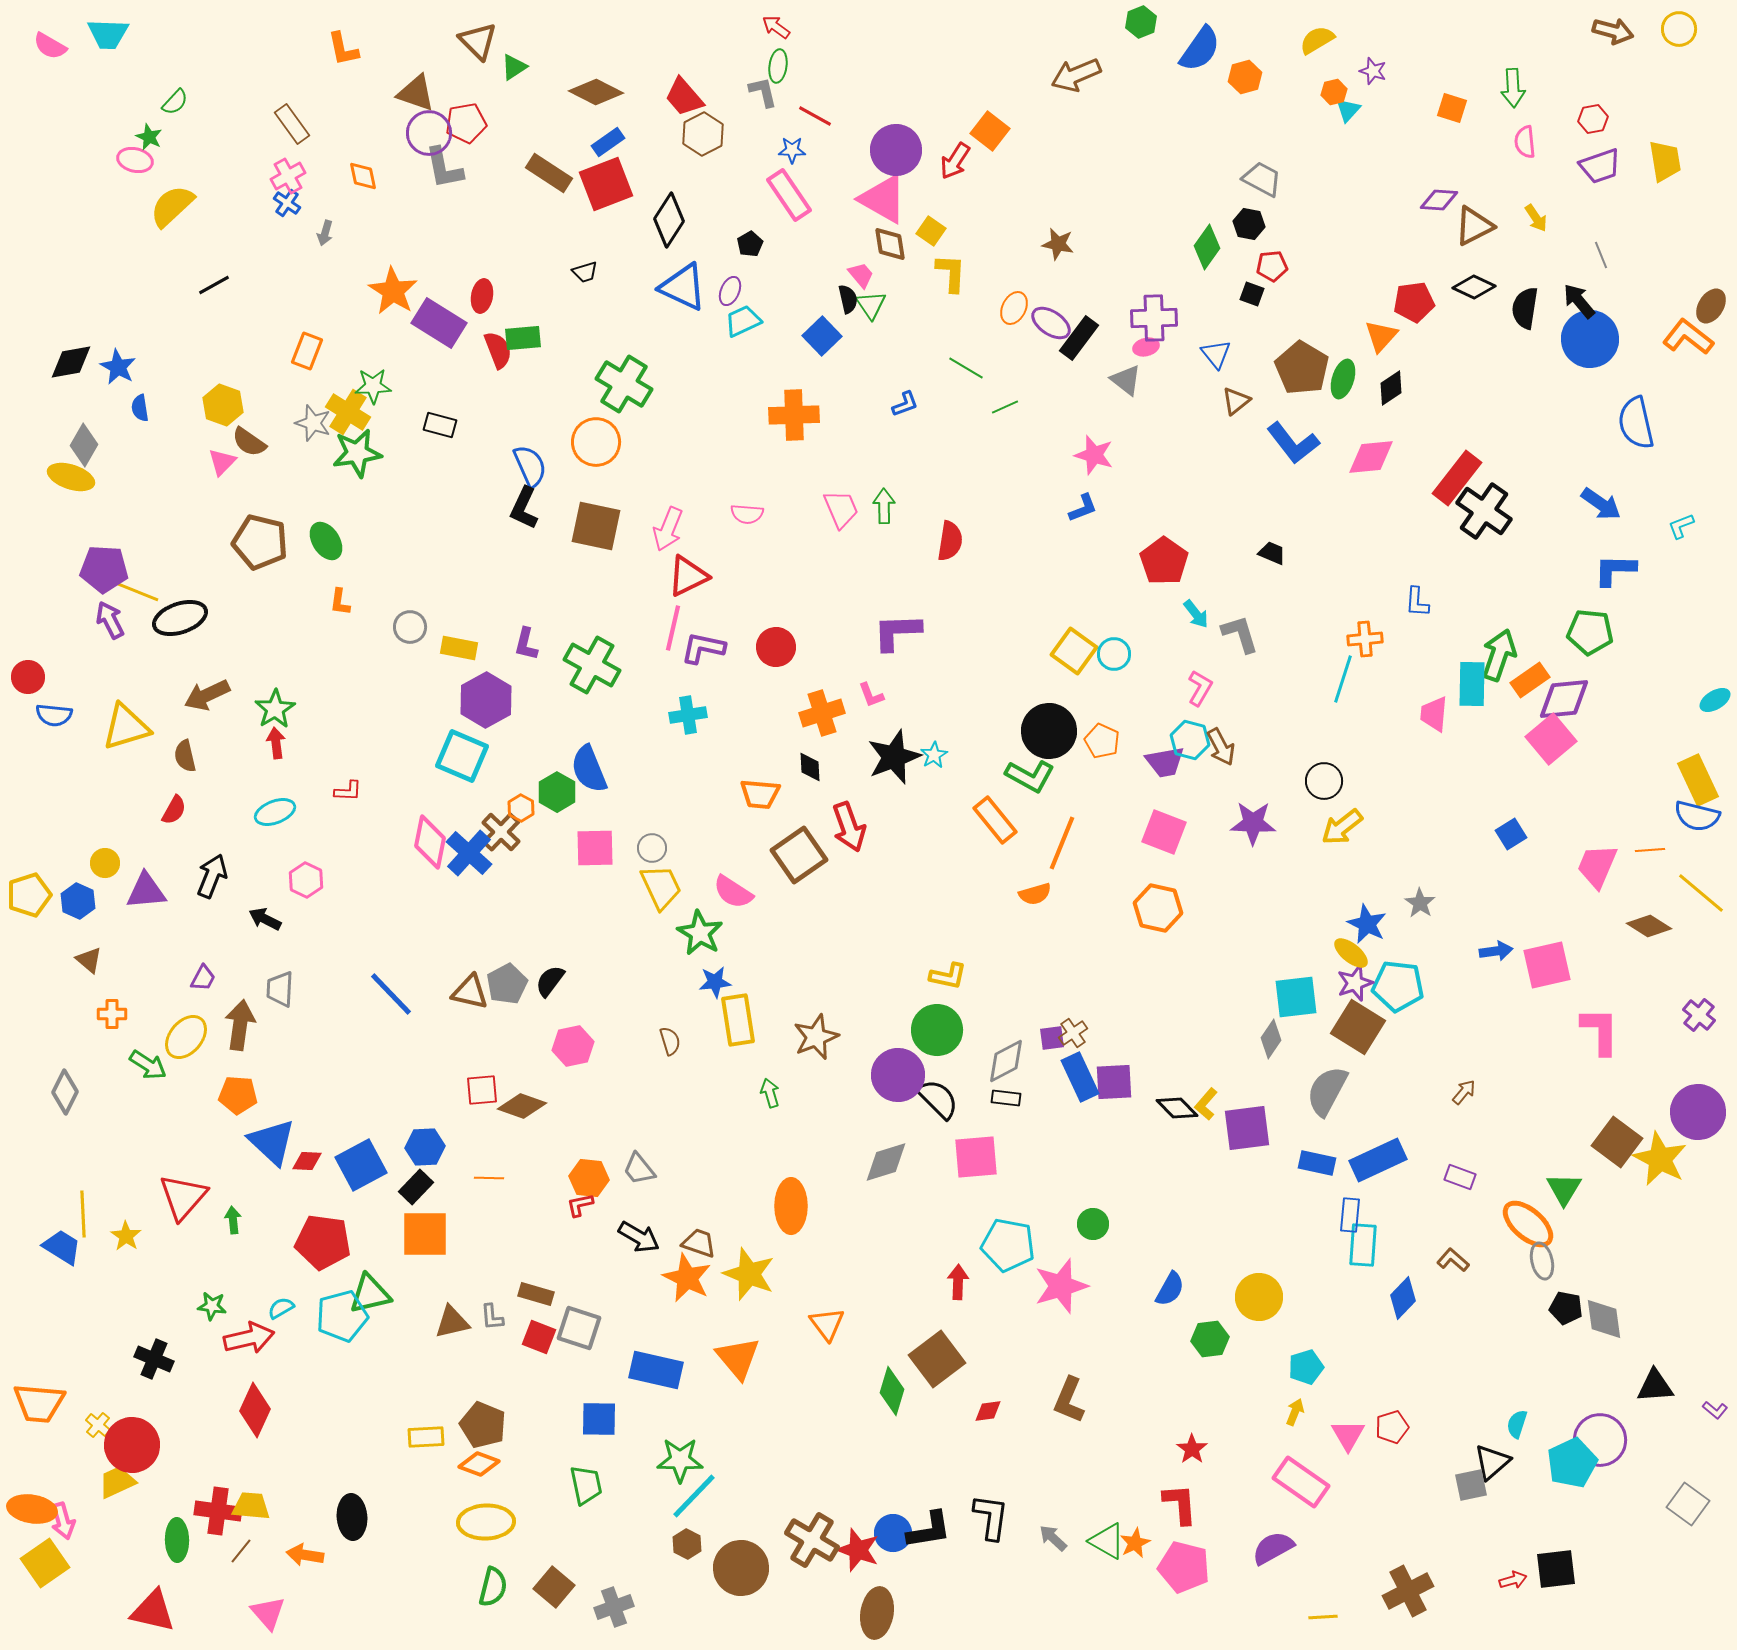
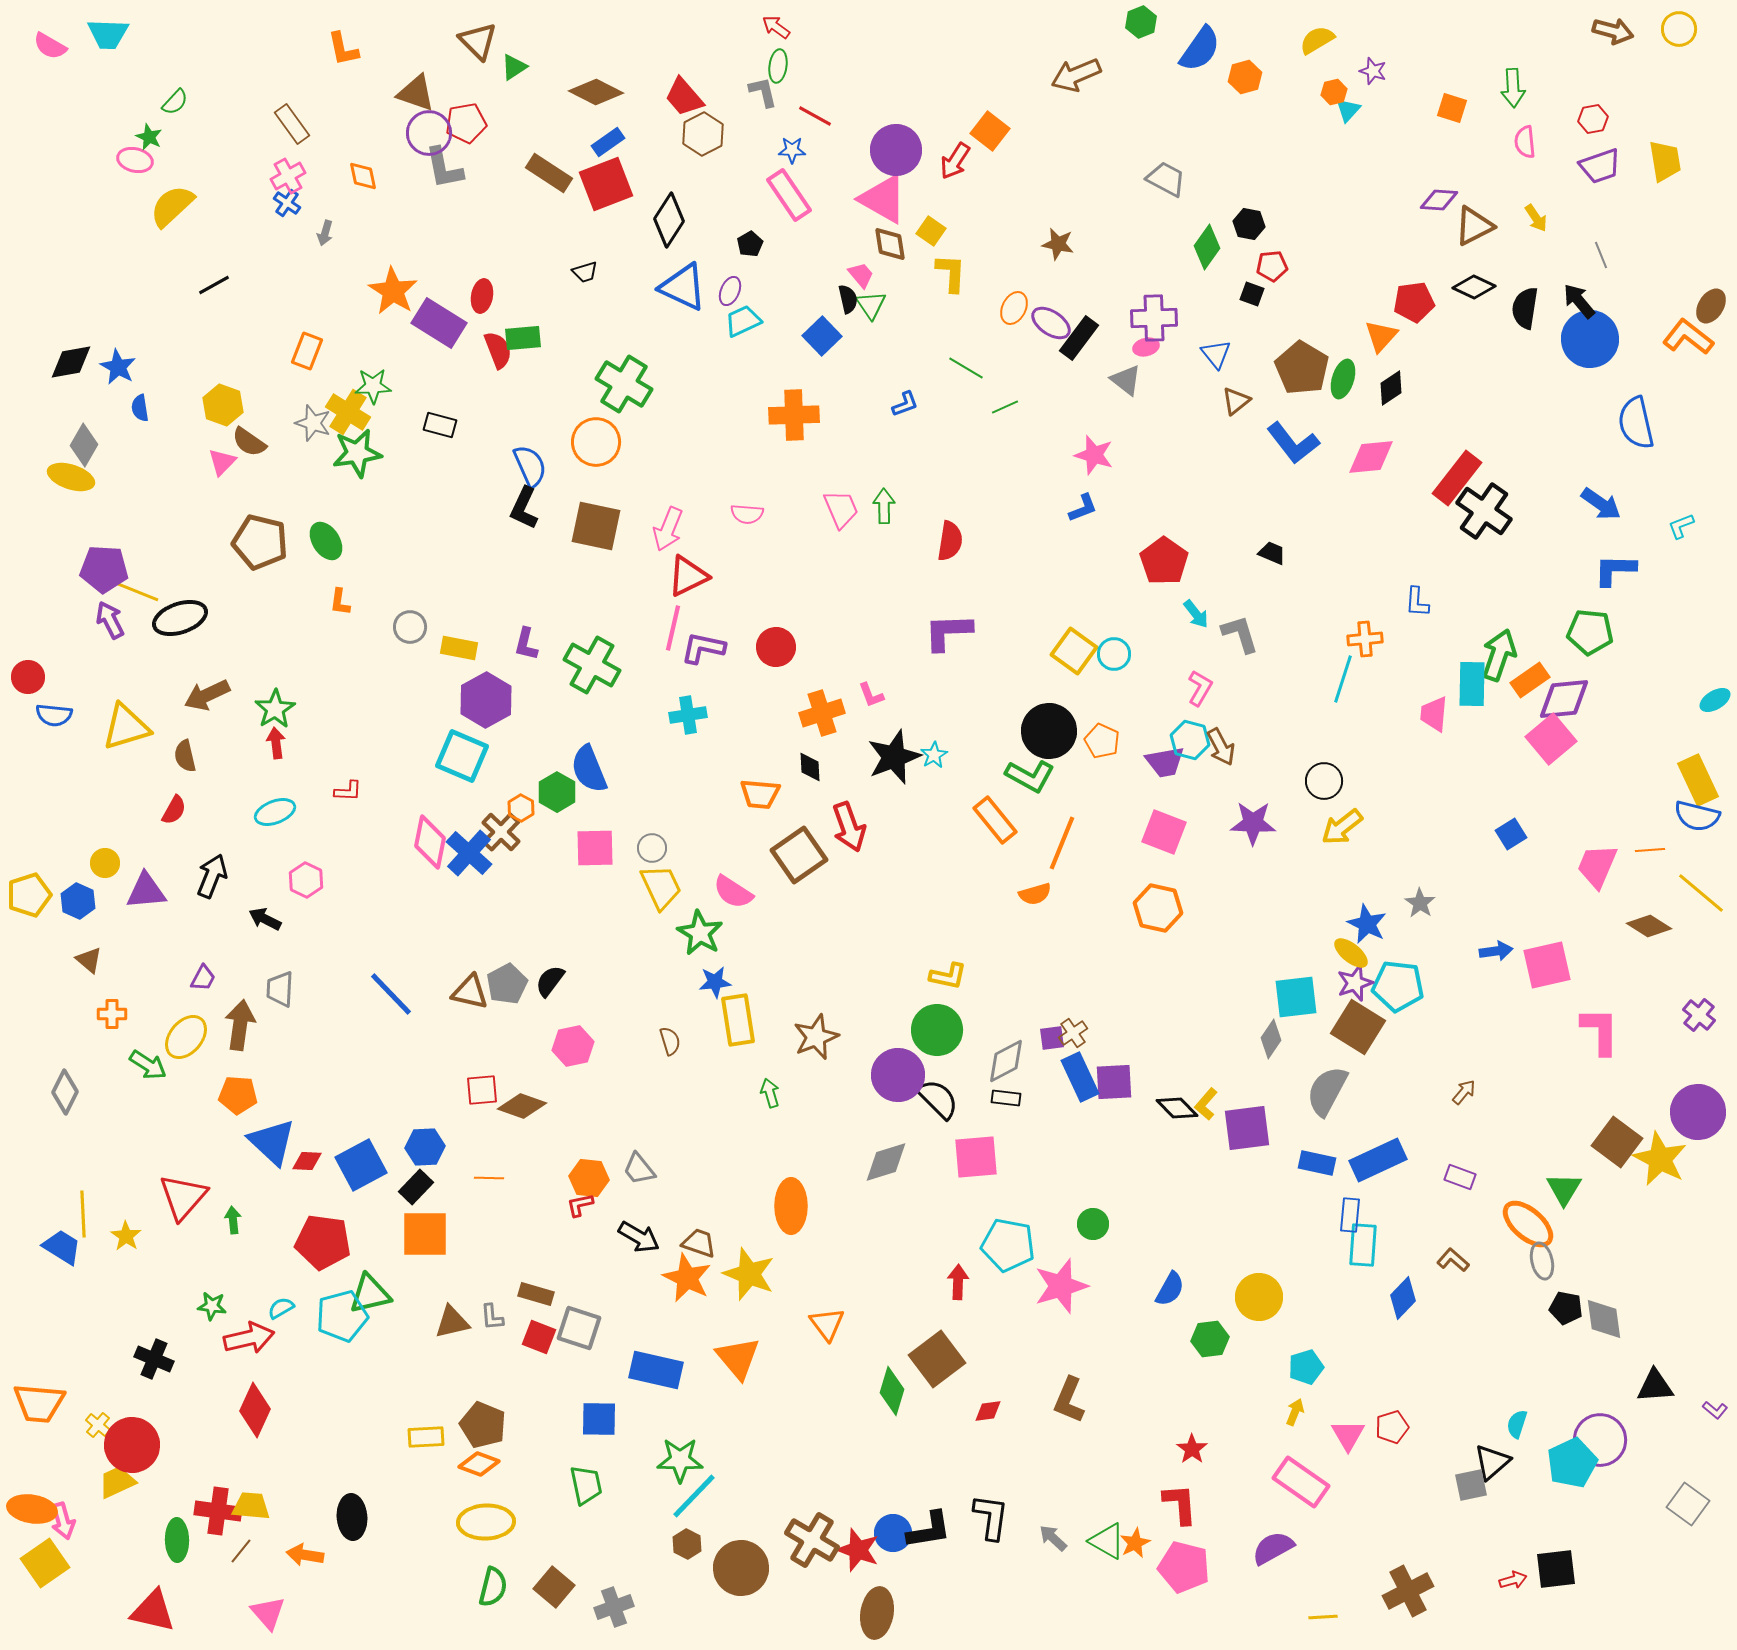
gray trapezoid at (1262, 179): moved 96 px left
purple L-shape at (897, 632): moved 51 px right
